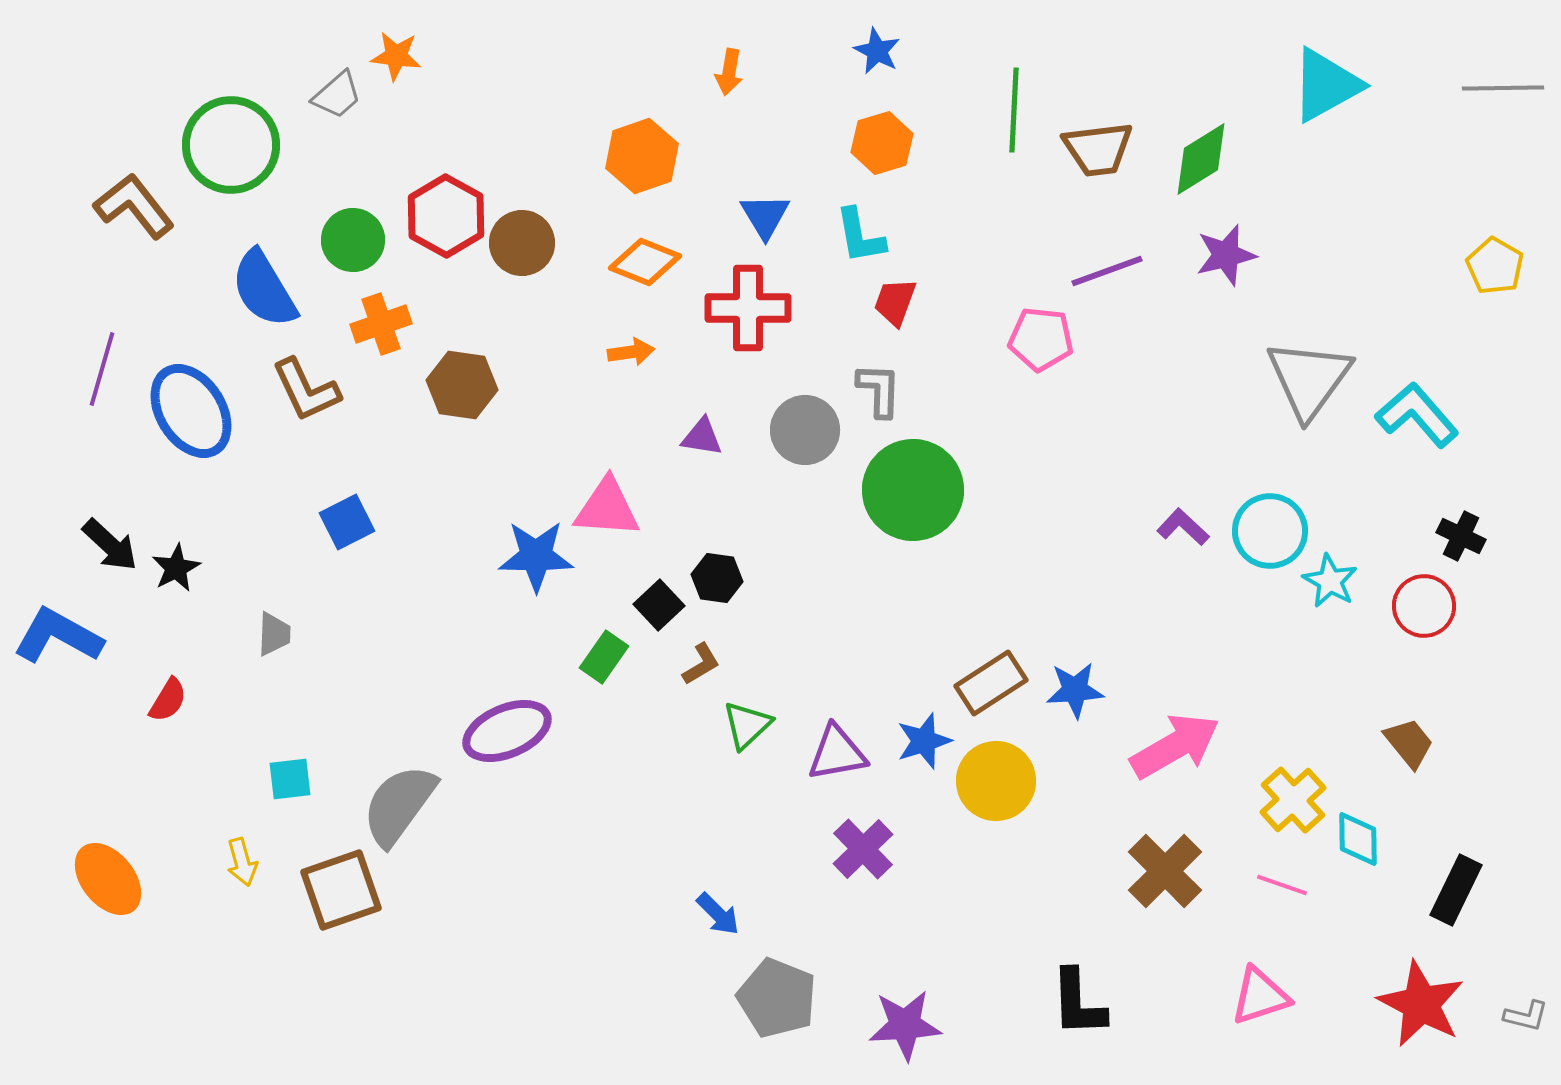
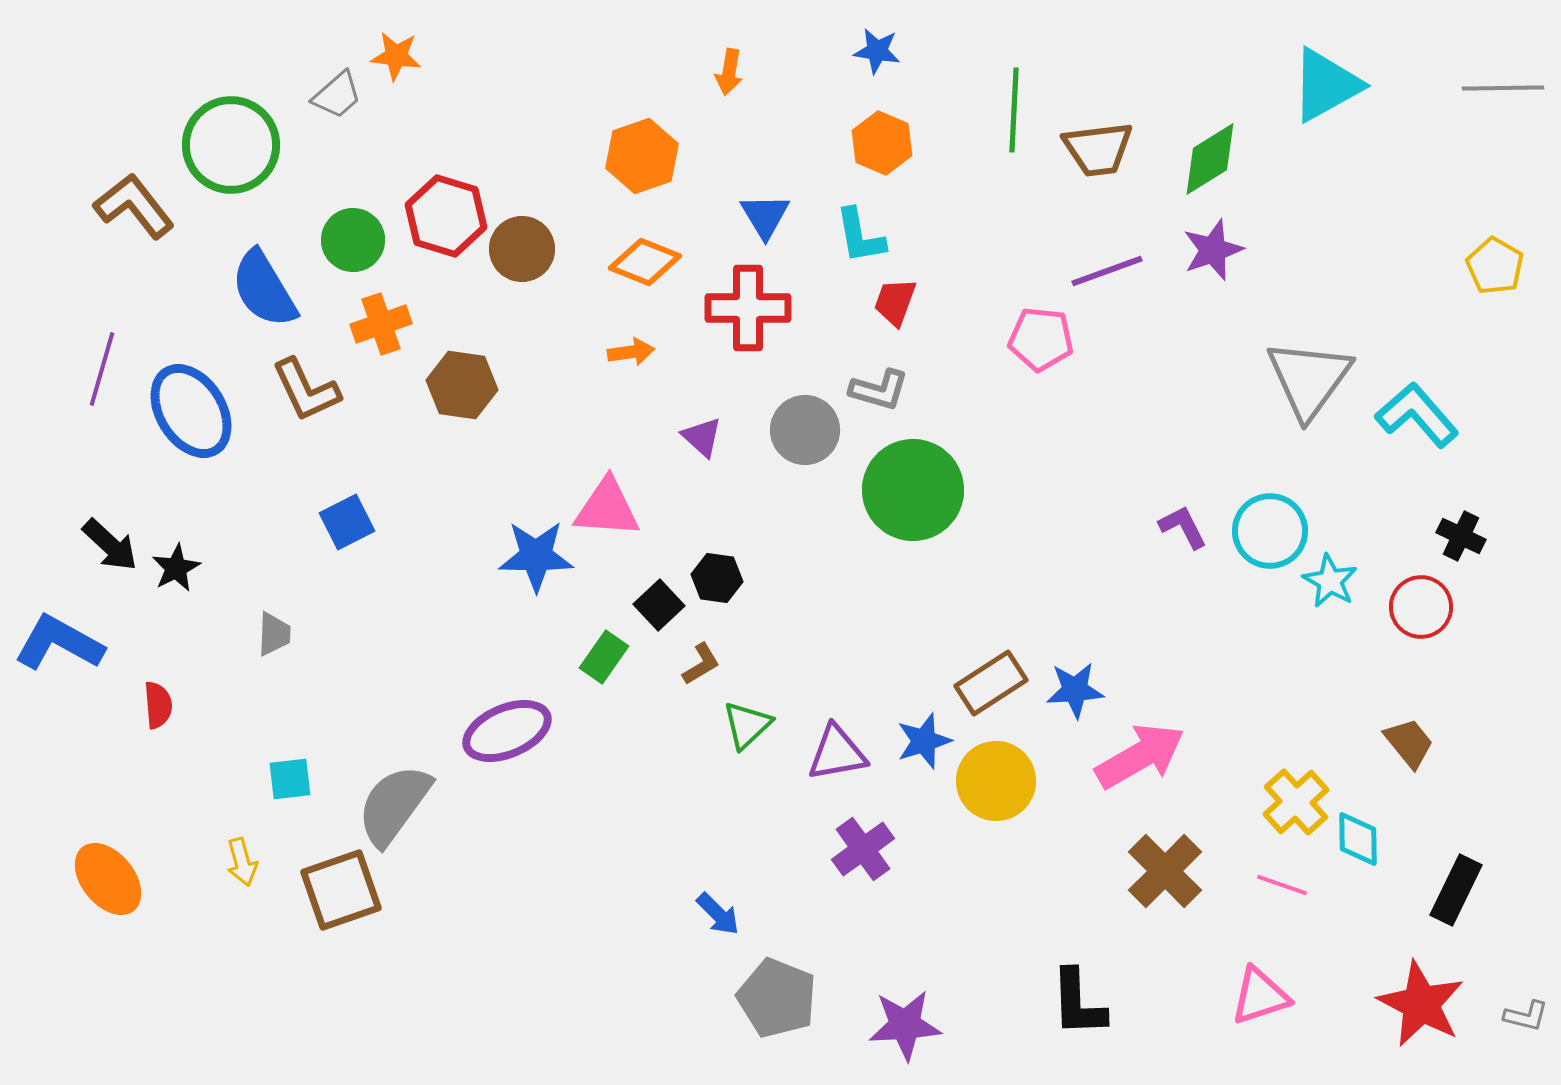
blue star at (877, 51): rotated 18 degrees counterclockwise
orange hexagon at (882, 143): rotated 20 degrees counterclockwise
green diamond at (1201, 159): moved 9 px right
red hexagon at (446, 216): rotated 12 degrees counterclockwise
brown circle at (522, 243): moved 6 px down
purple star at (1226, 255): moved 13 px left, 5 px up; rotated 6 degrees counterclockwise
gray L-shape at (879, 390): rotated 104 degrees clockwise
purple triangle at (702, 437): rotated 33 degrees clockwise
purple L-shape at (1183, 527): rotated 20 degrees clockwise
red circle at (1424, 606): moved 3 px left, 1 px down
blue L-shape at (58, 636): moved 1 px right, 7 px down
red semicircle at (168, 700): moved 10 px left, 5 px down; rotated 36 degrees counterclockwise
pink arrow at (1175, 746): moved 35 px left, 10 px down
yellow cross at (1293, 800): moved 3 px right, 2 px down
gray semicircle at (399, 805): moved 5 px left
purple cross at (863, 849): rotated 8 degrees clockwise
